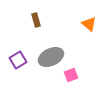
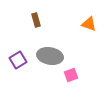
orange triangle: rotated 21 degrees counterclockwise
gray ellipse: moved 1 px left, 1 px up; rotated 35 degrees clockwise
